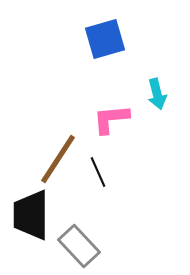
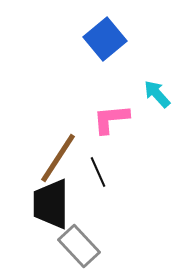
blue square: rotated 24 degrees counterclockwise
cyan arrow: rotated 152 degrees clockwise
brown line: moved 1 px up
black trapezoid: moved 20 px right, 11 px up
